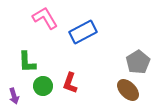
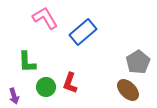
blue rectangle: rotated 12 degrees counterclockwise
green circle: moved 3 px right, 1 px down
